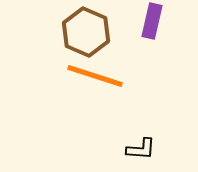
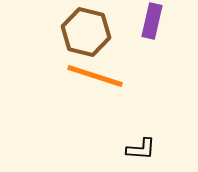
brown hexagon: rotated 9 degrees counterclockwise
